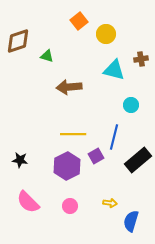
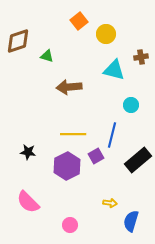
brown cross: moved 2 px up
blue line: moved 2 px left, 2 px up
black star: moved 8 px right, 8 px up
pink circle: moved 19 px down
